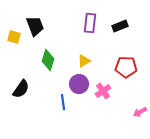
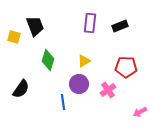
pink cross: moved 5 px right, 1 px up
